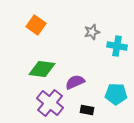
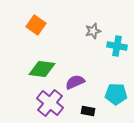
gray star: moved 1 px right, 1 px up
black rectangle: moved 1 px right, 1 px down
